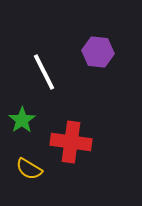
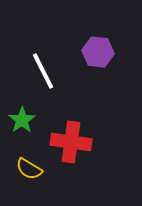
white line: moved 1 px left, 1 px up
